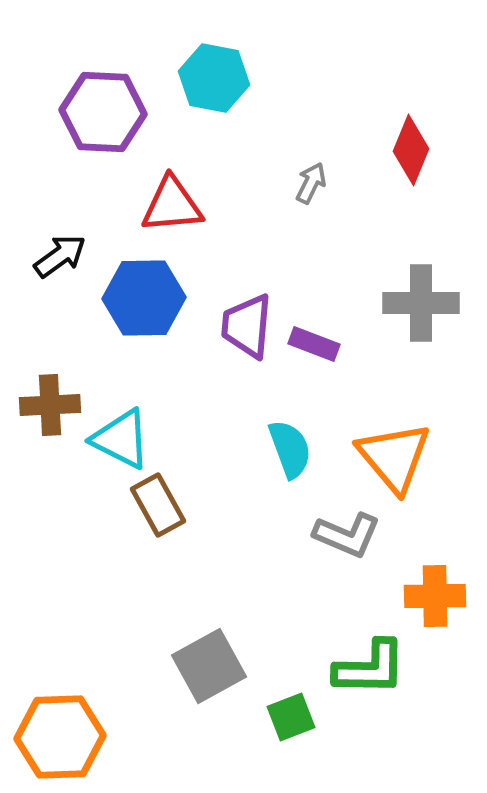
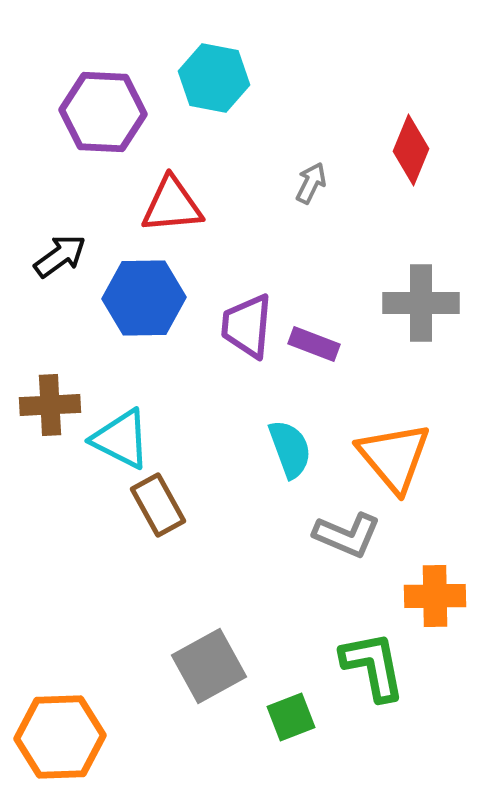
green L-shape: moved 3 px right, 2 px up; rotated 102 degrees counterclockwise
